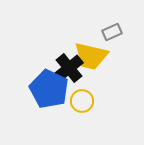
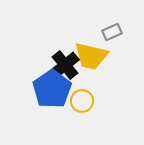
black cross: moved 4 px left, 3 px up
blue pentagon: moved 3 px right; rotated 12 degrees clockwise
